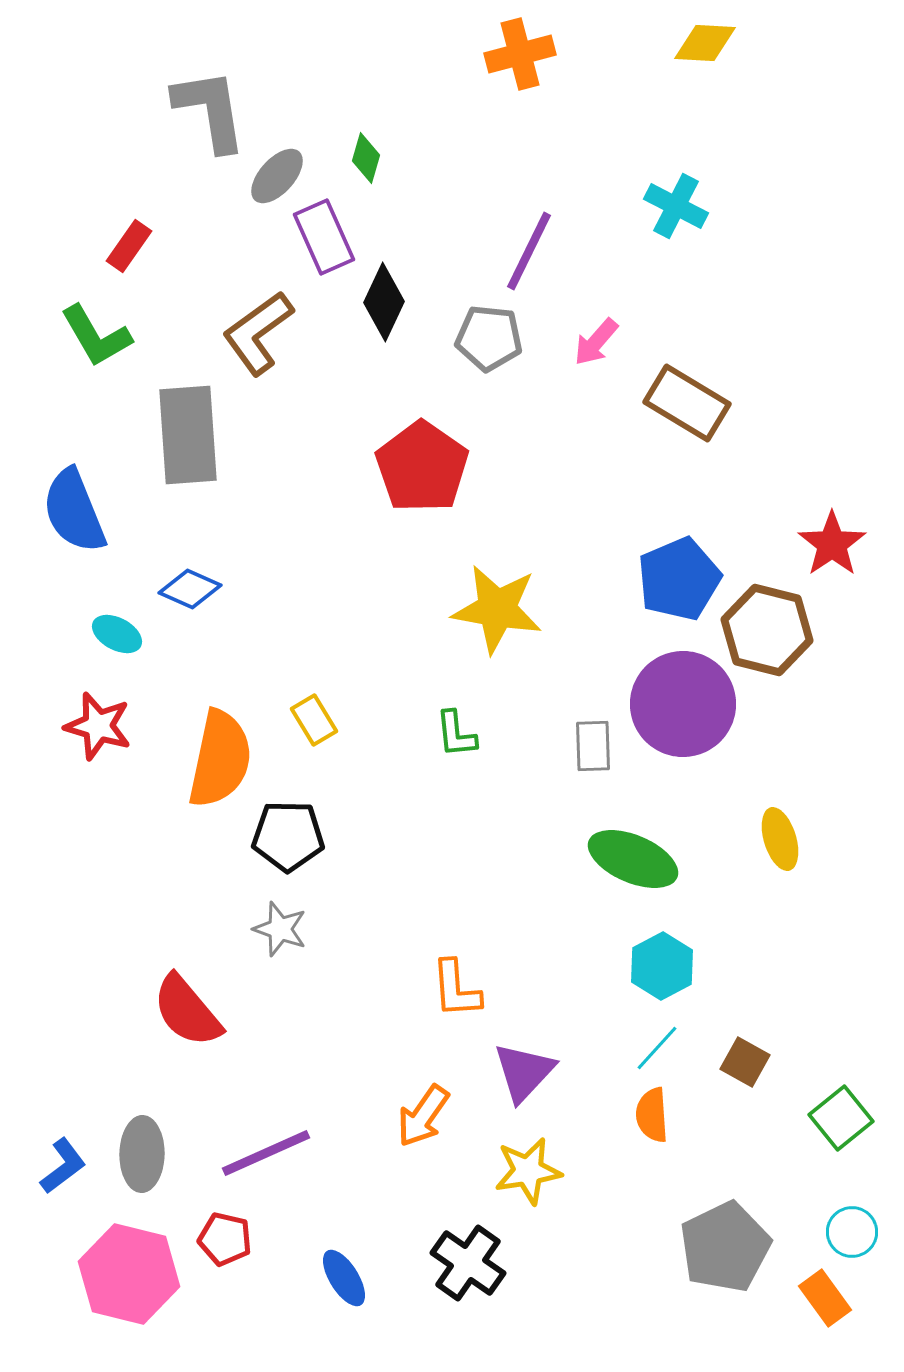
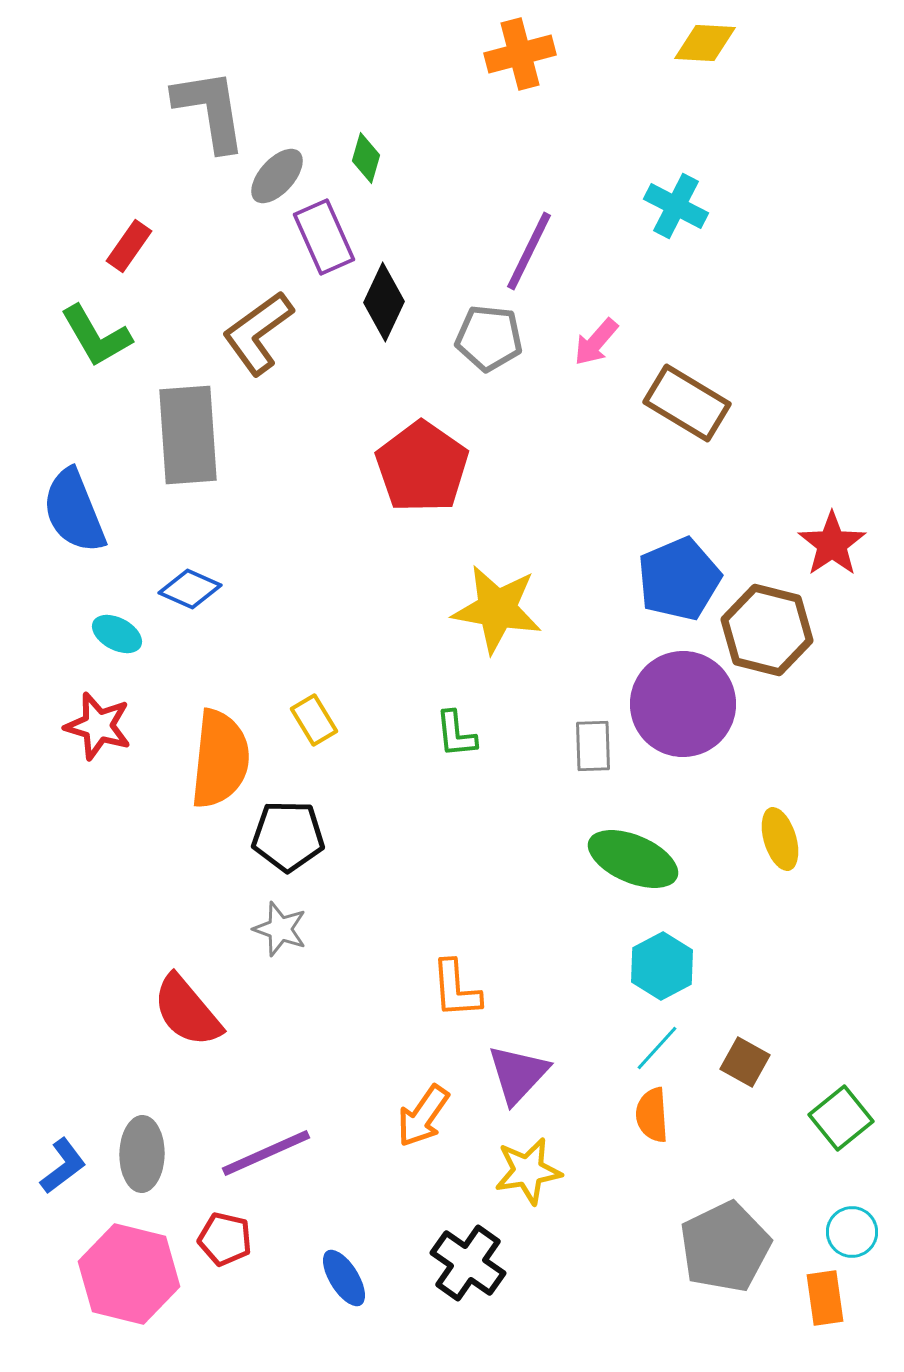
orange semicircle at (220, 759): rotated 6 degrees counterclockwise
purple triangle at (524, 1072): moved 6 px left, 2 px down
orange rectangle at (825, 1298): rotated 28 degrees clockwise
